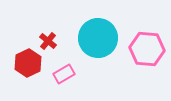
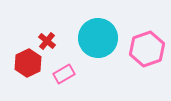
red cross: moved 1 px left
pink hexagon: rotated 24 degrees counterclockwise
